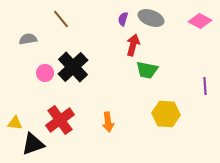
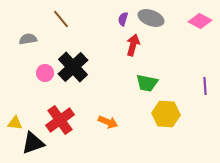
green trapezoid: moved 13 px down
orange arrow: rotated 60 degrees counterclockwise
black triangle: moved 1 px up
